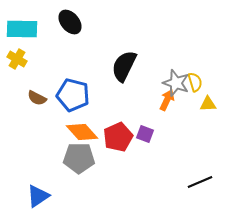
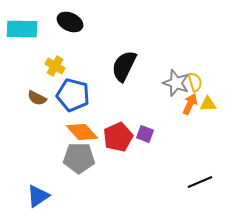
black ellipse: rotated 25 degrees counterclockwise
yellow cross: moved 38 px right, 7 px down
orange arrow: moved 23 px right, 4 px down
